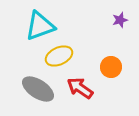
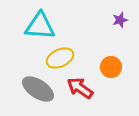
cyan triangle: rotated 24 degrees clockwise
yellow ellipse: moved 1 px right, 2 px down
